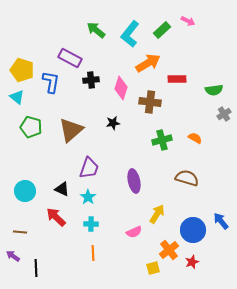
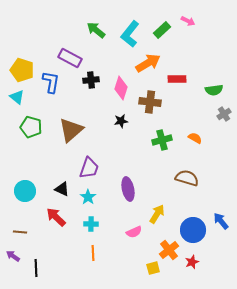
black star: moved 8 px right, 2 px up
purple ellipse: moved 6 px left, 8 px down
